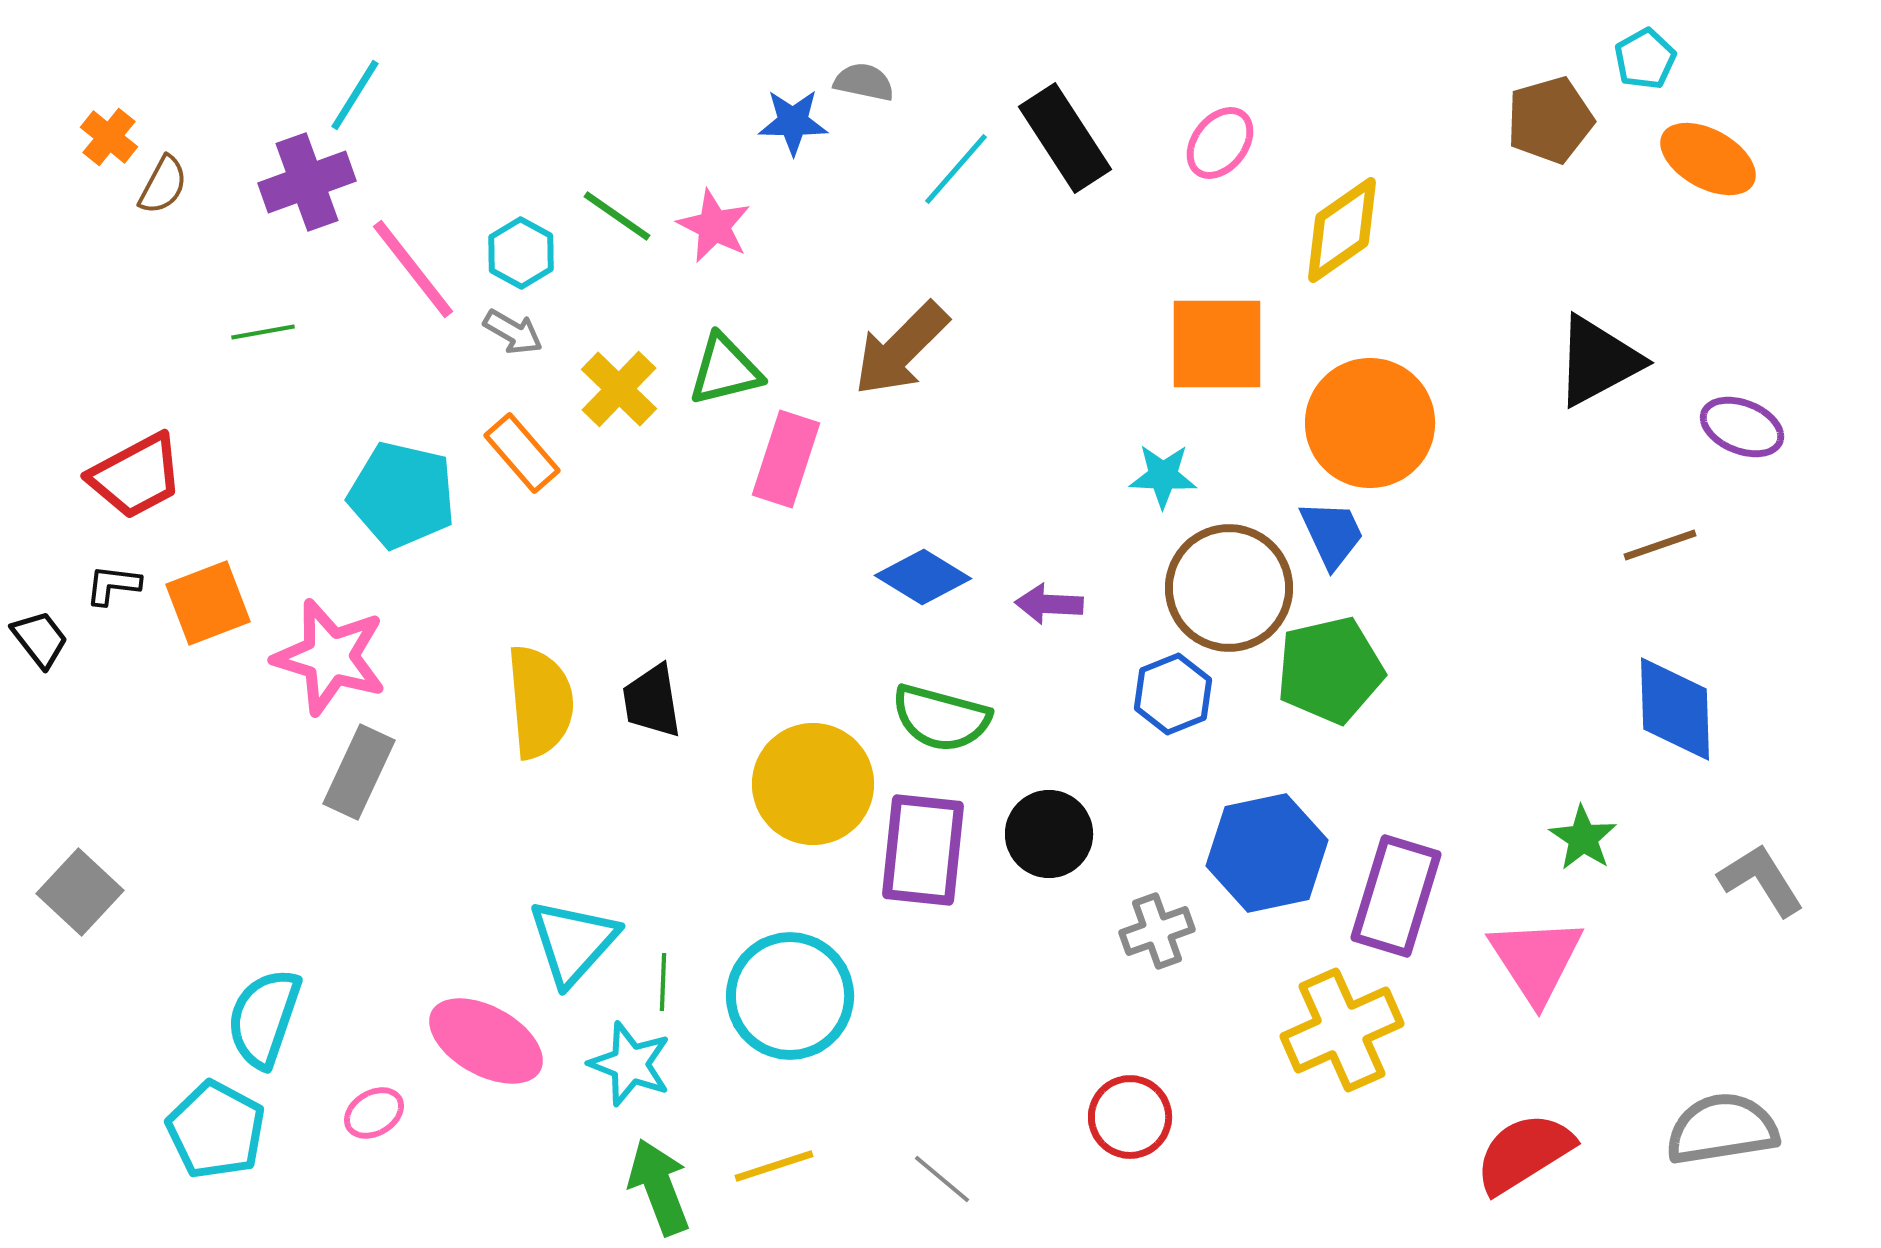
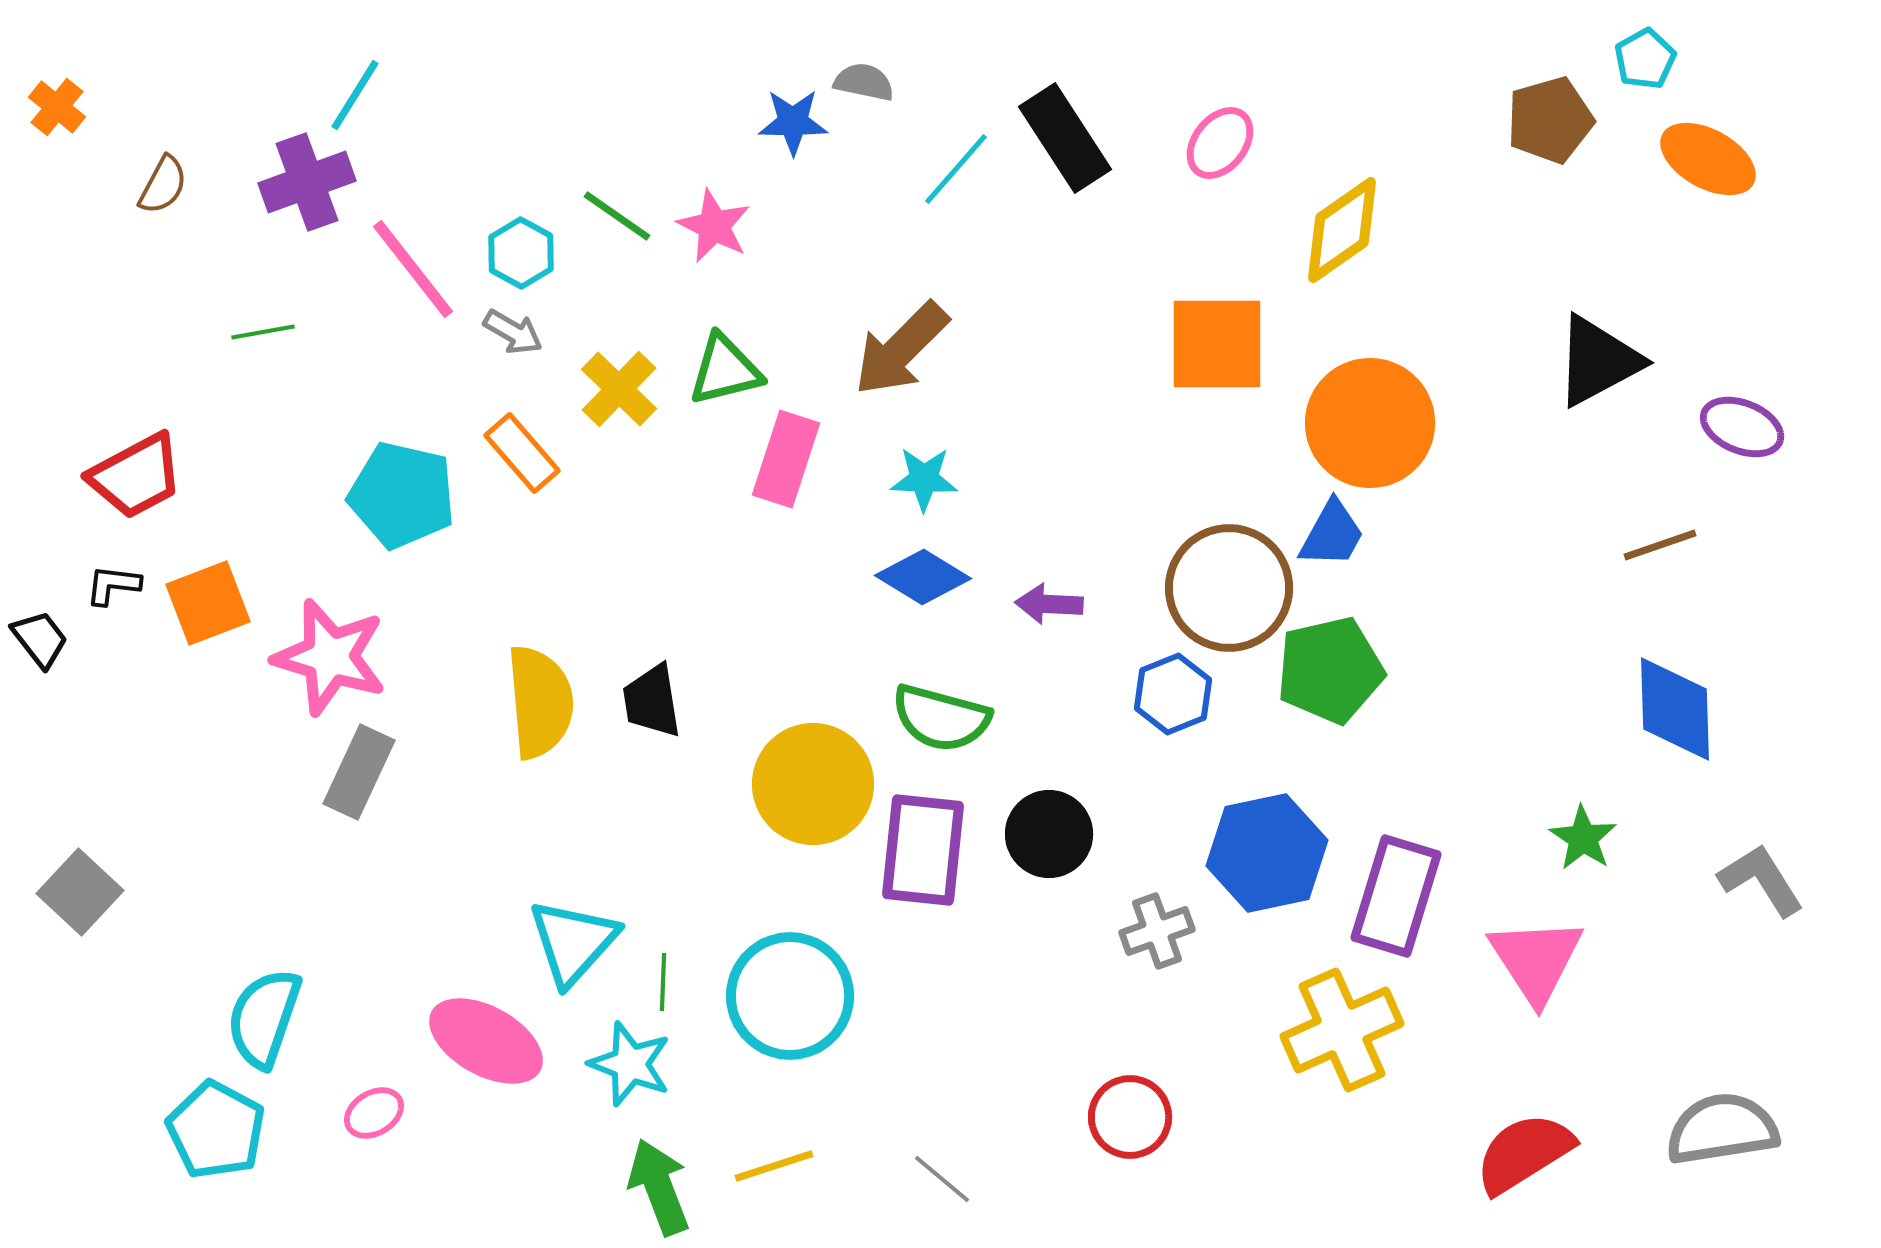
orange cross at (109, 137): moved 52 px left, 30 px up
cyan star at (1163, 476): moved 239 px left, 3 px down
blue trapezoid at (1332, 534): rotated 54 degrees clockwise
